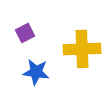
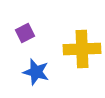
blue star: rotated 8 degrees clockwise
